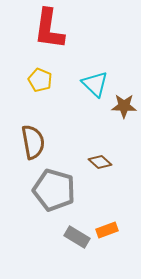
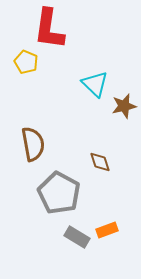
yellow pentagon: moved 14 px left, 18 px up
brown star: rotated 15 degrees counterclockwise
brown semicircle: moved 2 px down
brown diamond: rotated 30 degrees clockwise
gray pentagon: moved 5 px right, 3 px down; rotated 12 degrees clockwise
